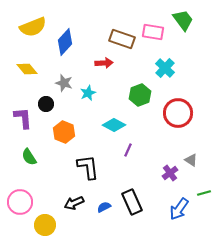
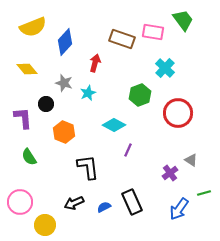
red arrow: moved 9 px left; rotated 72 degrees counterclockwise
